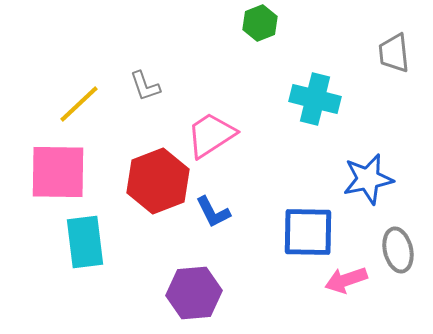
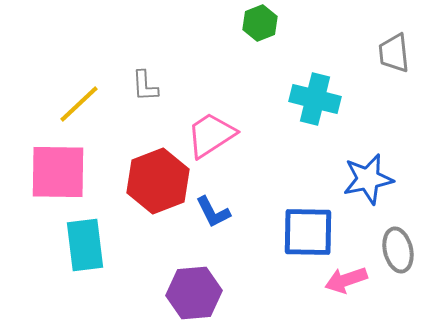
gray L-shape: rotated 16 degrees clockwise
cyan rectangle: moved 3 px down
